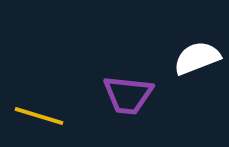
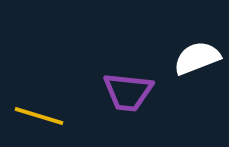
purple trapezoid: moved 3 px up
